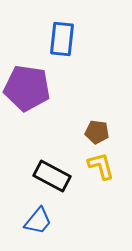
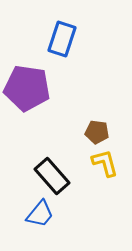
blue rectangle: rotated 12 degrees clockwise
yellow L-shape: moved 4 px right, 3 px up
black rectangle: rotated 21 degrees clockwise
blue trapezoid: moved 2 px right, 7 px up
